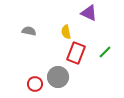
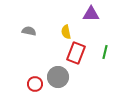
purple triangle: moved 2 px right, 1 px down; rotated 24 degrees counterclockwise
green line: rotated 32 degrees counterclockwise
